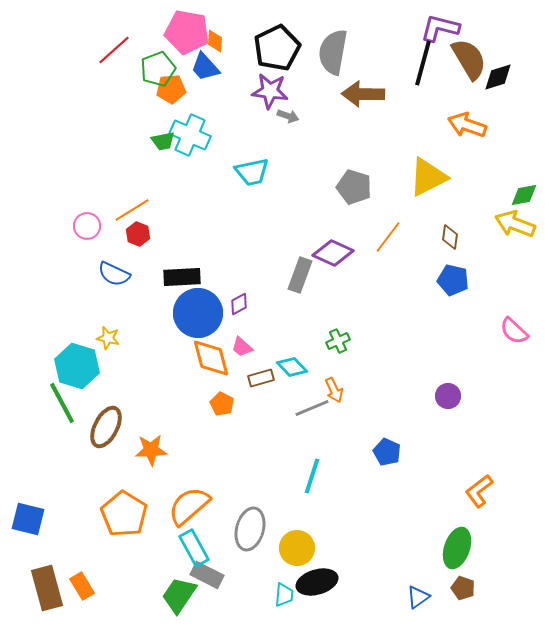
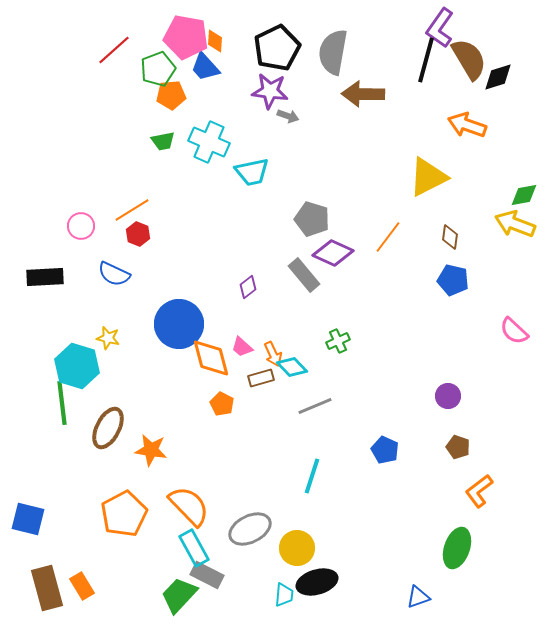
purple L-shape at (440, 28): rotated 69 degrees counterclockwise
pink pentagon at (187, 32): moved 1 px left, 5 px down
black line at (423, 63): moved 3 px right, 3 px up
orange pentagon at (171, 89): moved 6 px down
cyan cross at (190, 135): moved 19 px right, 7 px down
gray pentagon at (354, 187): moved 42 px left, 32 px down
pink circle at (87, 226): moved 6 px left
gray rectangle at (300, 275): moved 4 px right; rotated 60 degrees counterclockwise
black rectangle at (182, 277): moved 137 px left
purple diamond at (239, 304): moved 9 px right, 17 px up; rotated 10 degrees counterclockwise
blue circle at (198, 313): moved 19 px left, 11 px down
orange arrow at (334, 390): moved 61 px left, 36 px up
green line at (62, 403): rotated 21 degrees clockwise
gray line at (312, 408): moved 3 px right, 2 px up
brown ellipse at (106, 427): moved 2 px right, 1 px down
orange star at (151, 450): rotated 12 degrees clockwise
blue pentagon at (387, 452): moved 2 px left, 2 px up
orange semicircle at (189, 506): rotated 87 degrees clockwise
orange pentagon at (124, 514): rotated 12 degrees clockwise
gray ellipse at (250, 529): rotated 48 degrees clockwise
brown pentagon at (463, 588): moved 5 px left, 141 px up
green trapezoid at (179, 595): rotated 9 degrees clockwise
blue triangle at (418, 597): rotated 15 degrees clockwise
